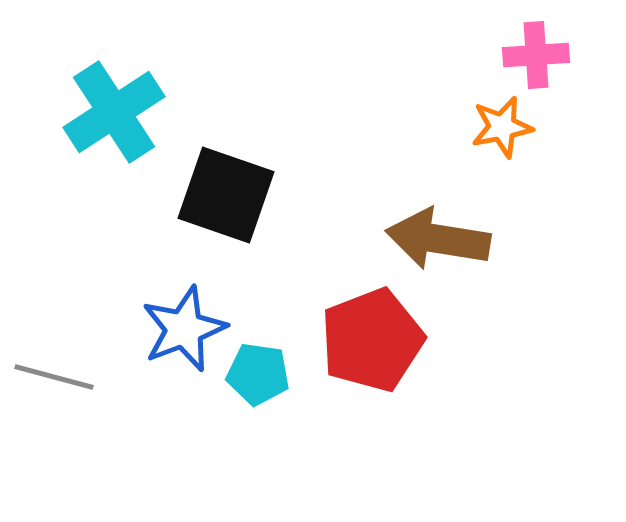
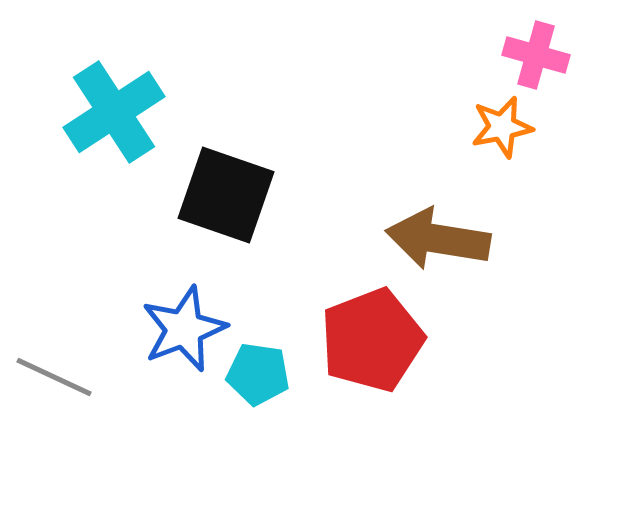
pink cross: rotated 20 degrees clockwise
gray line: rotated 10 degrees clockwise
